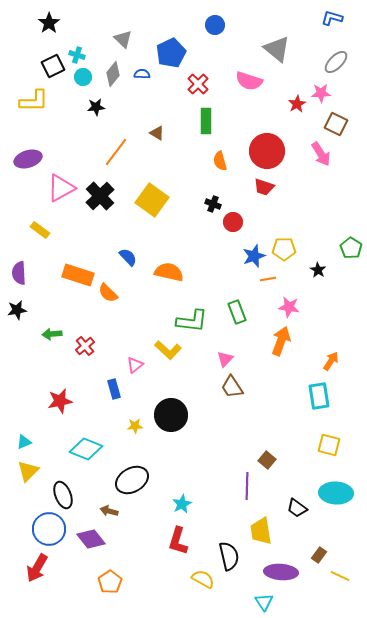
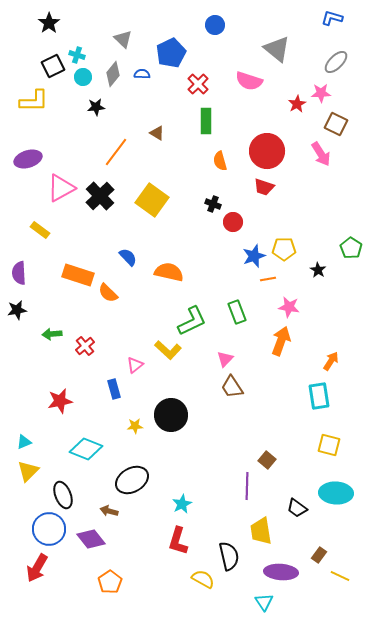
green L-shape at (192, 321): rotated 32 degrees counterclockwise
